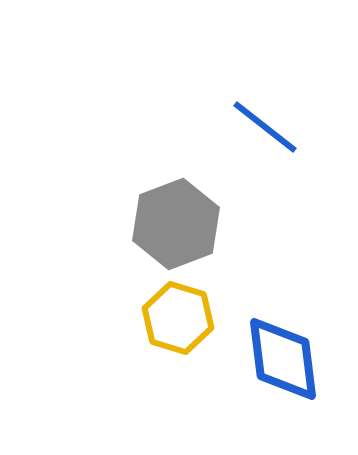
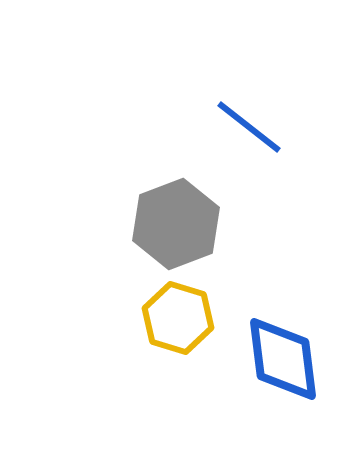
blue line: moved 16 px left
